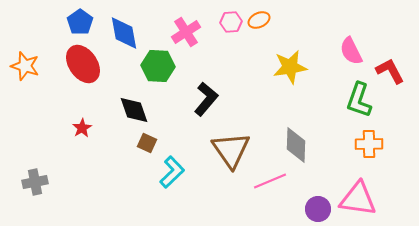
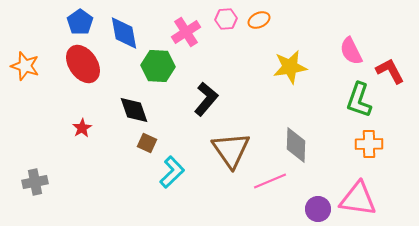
pink hexagon: moved 5 px left, 3 px up
